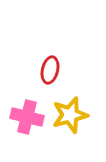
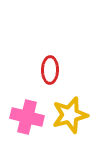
red ellipse: rotated 12 degrees counterclockwise
